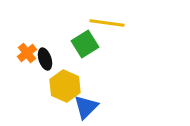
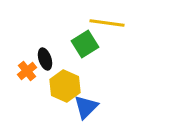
orange cross: moved 18 px down
